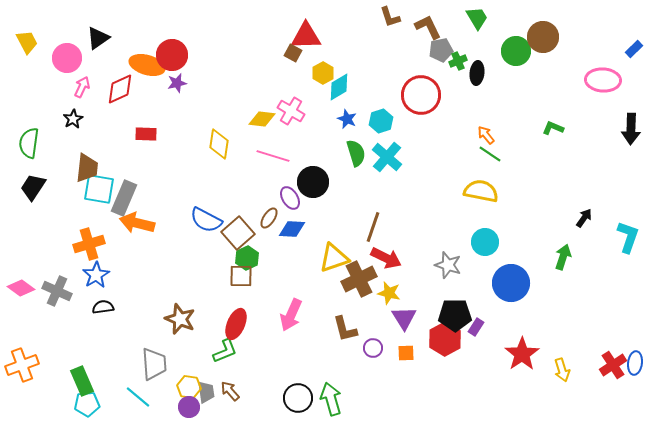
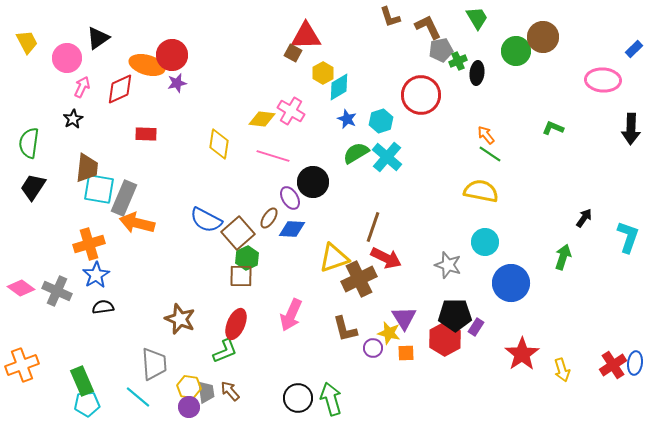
green semicircle at (356, 153): rotated 104 degrees counterclockwise
yellow star at (389, 293): moved 40 px down
